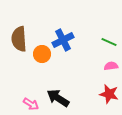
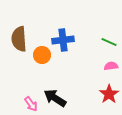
blue cross: rotated 20 degrees clockwise
orange circle: moved 1 px down
red star: rotated 24 degrees clockwise
black arrow: moved 3 px left
pink arrow: rotated 21 degrees clockwise
